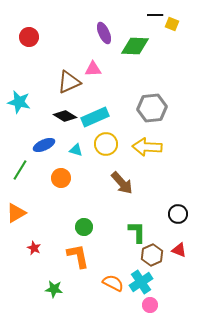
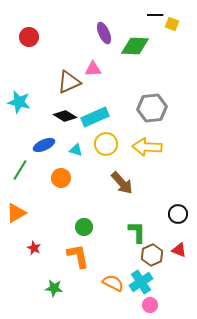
green star: moved 1 px up
